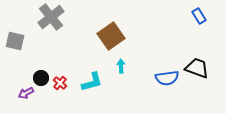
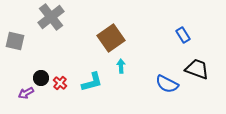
blue rectangle: moved 16 px left, 19 px down
brown square: moved 2 px down
black trapezoid: moved 1 px down
blue semicircle: moved 6 px down; rotated 35 degrees clockwise
